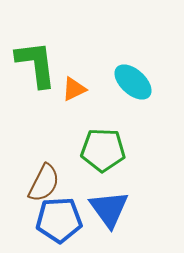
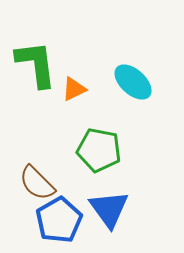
green pentagon: moved 4 px left; rotated 9 degrees clockwise
brown semicircle: moved 7 px left; rotated 108 degrees clockwise
blue pentagon: rotated 27 degrees counterclockwise
